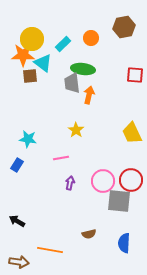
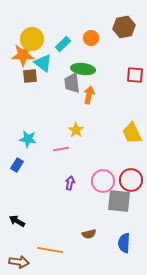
pink line: moved 9 px up
